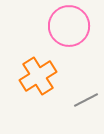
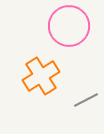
orange cross: moved 3 px right
